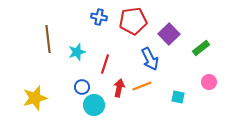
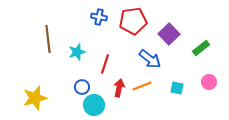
blue arrow: rotated 25 degrees counterclockwise
cyan square: moved 1 px left, 9 px up
